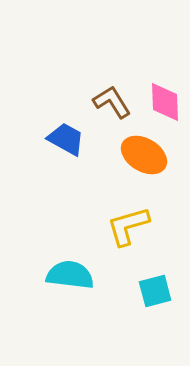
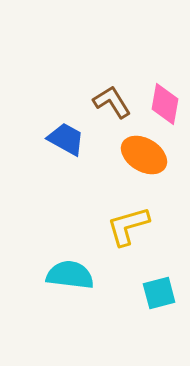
pink diamond: moved 2 px down; rotated 12 degrees clockwise
cyan square: moved 4 px right, 2 px down
